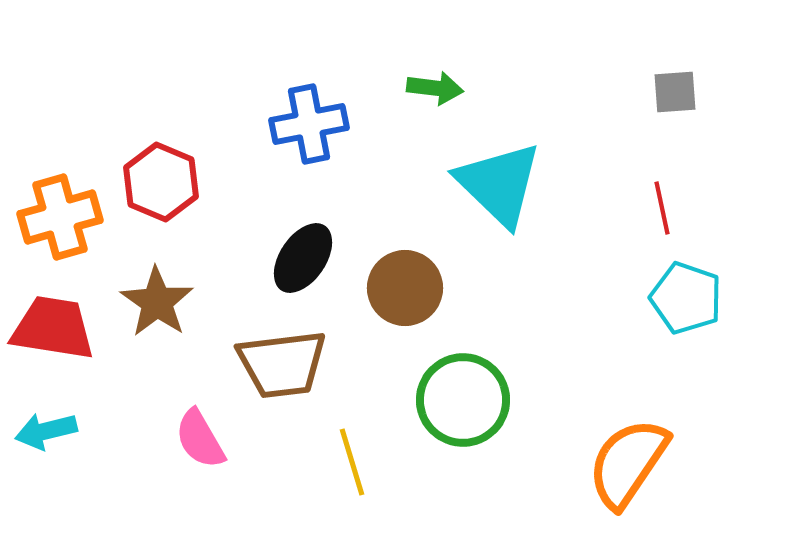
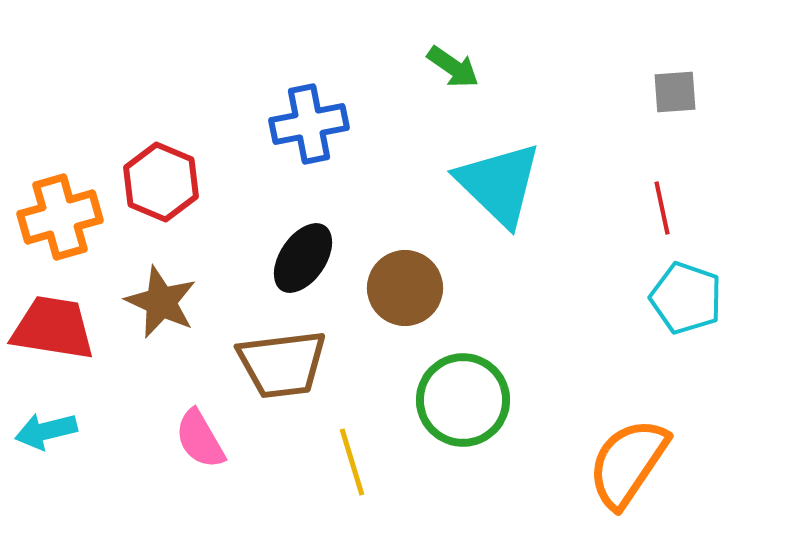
green arrow: moved 18 px right, 21 px up; rotated 28 degrees clockwise
brown star: moved 4 px right; rotated 10 degrees counterclockwise
